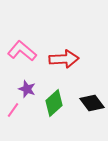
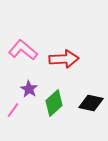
pink L-shape: moved 1 px right, 1 px up
purple star: moved 2 px right; rotated 12 degrees clockwise
black diamond: moved 1 px left; rotated 40 degrees counterclockwise
